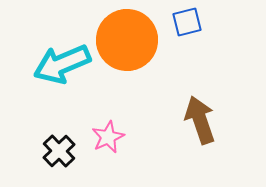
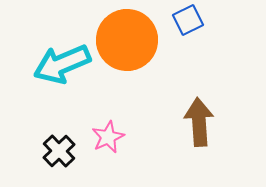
blue square: moved 1 px right, 2 px up; rotated 12 degrees counterclockwise
brown arrow: moved 1 px left, 2 px down; rotated 15 degrees clockwise
